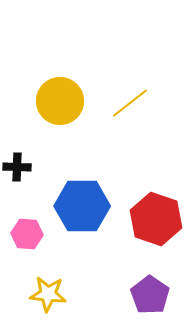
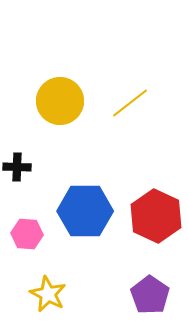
blue hexagon: moved 3 px right, 5 px down
red hexagon: moved 3 px up; rotated 6 degrees clockwise
yellow star: rotated 21 degrees clockwise
